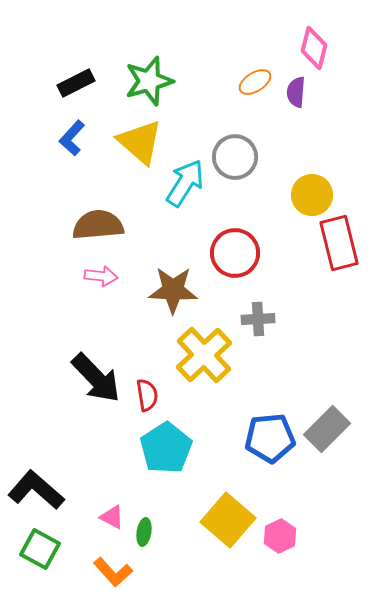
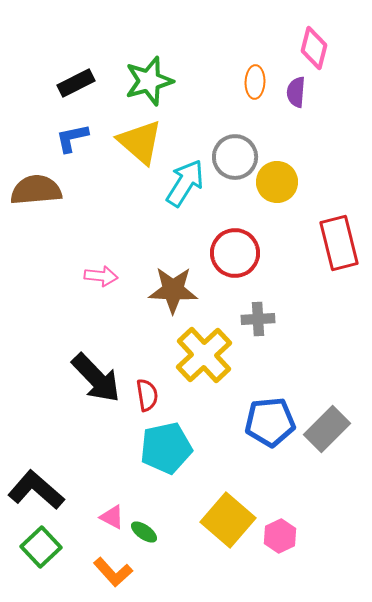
orange ellipse: rotated 56 degrees counterclockwise
blue L-shape: rotated 36 degrees clockwise
yellow circle: moved 35 px left, 13 px up
brown semicircle: moved 62 px left, 35 px up
blue pentagon: moved 16 px up
cyan pentagon: rotated 21 degrees clockwise
green ellipse: rotated 64 degrees counterclockwise
green square: moved 1 px right, 2 px up; rotated 18 degrees clockwise
